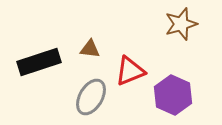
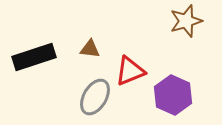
brown star: moved 5 px right, 3 px up
black rectangle: moved 5 px left, 5 px up
gray ellipse: moved 4 px right
